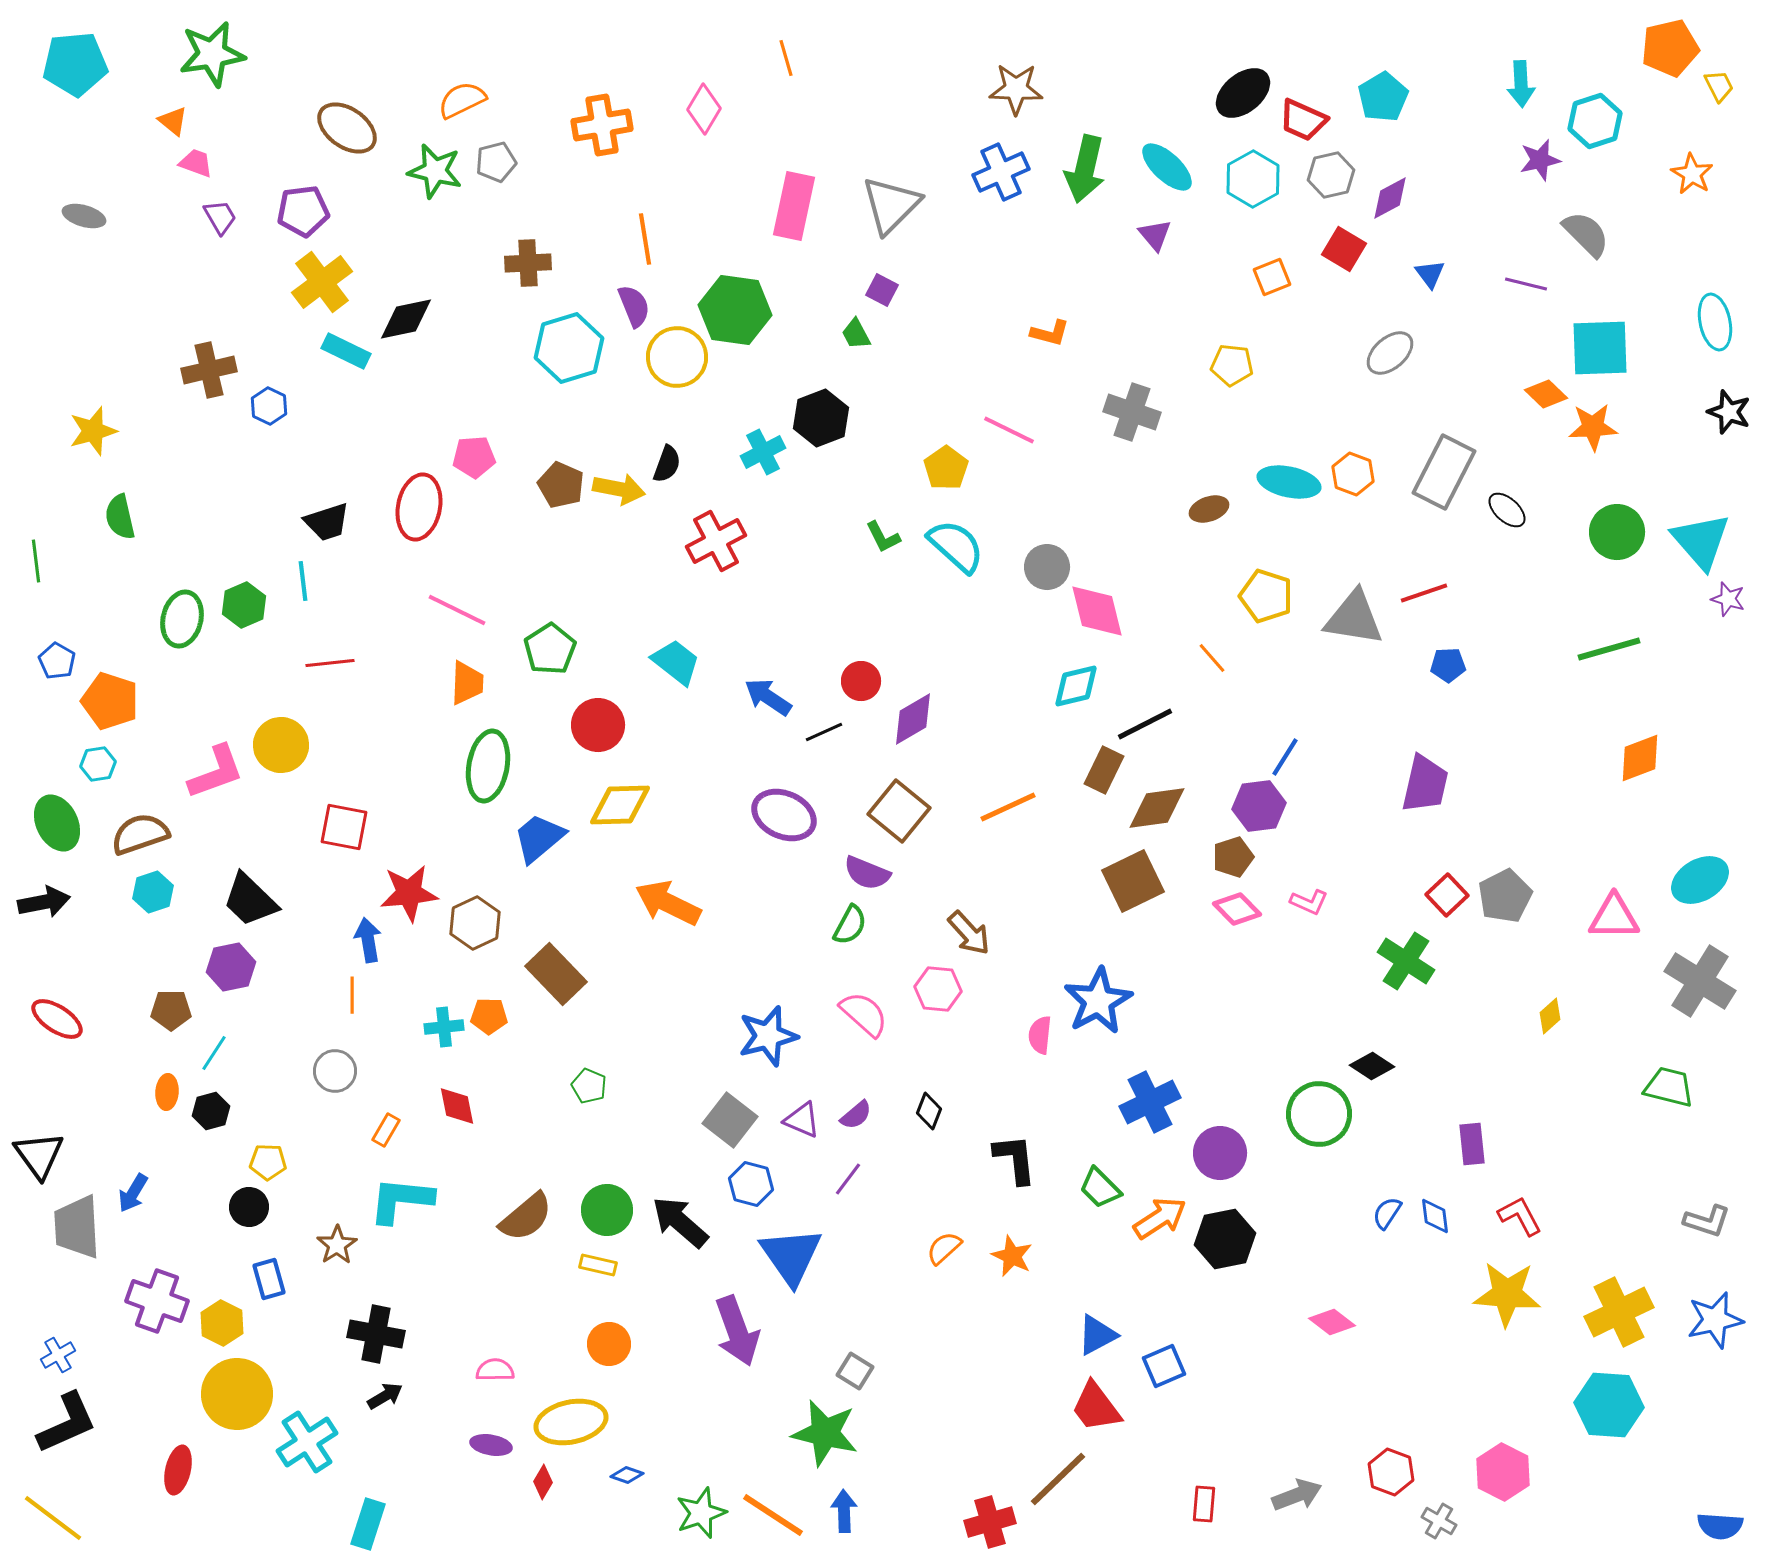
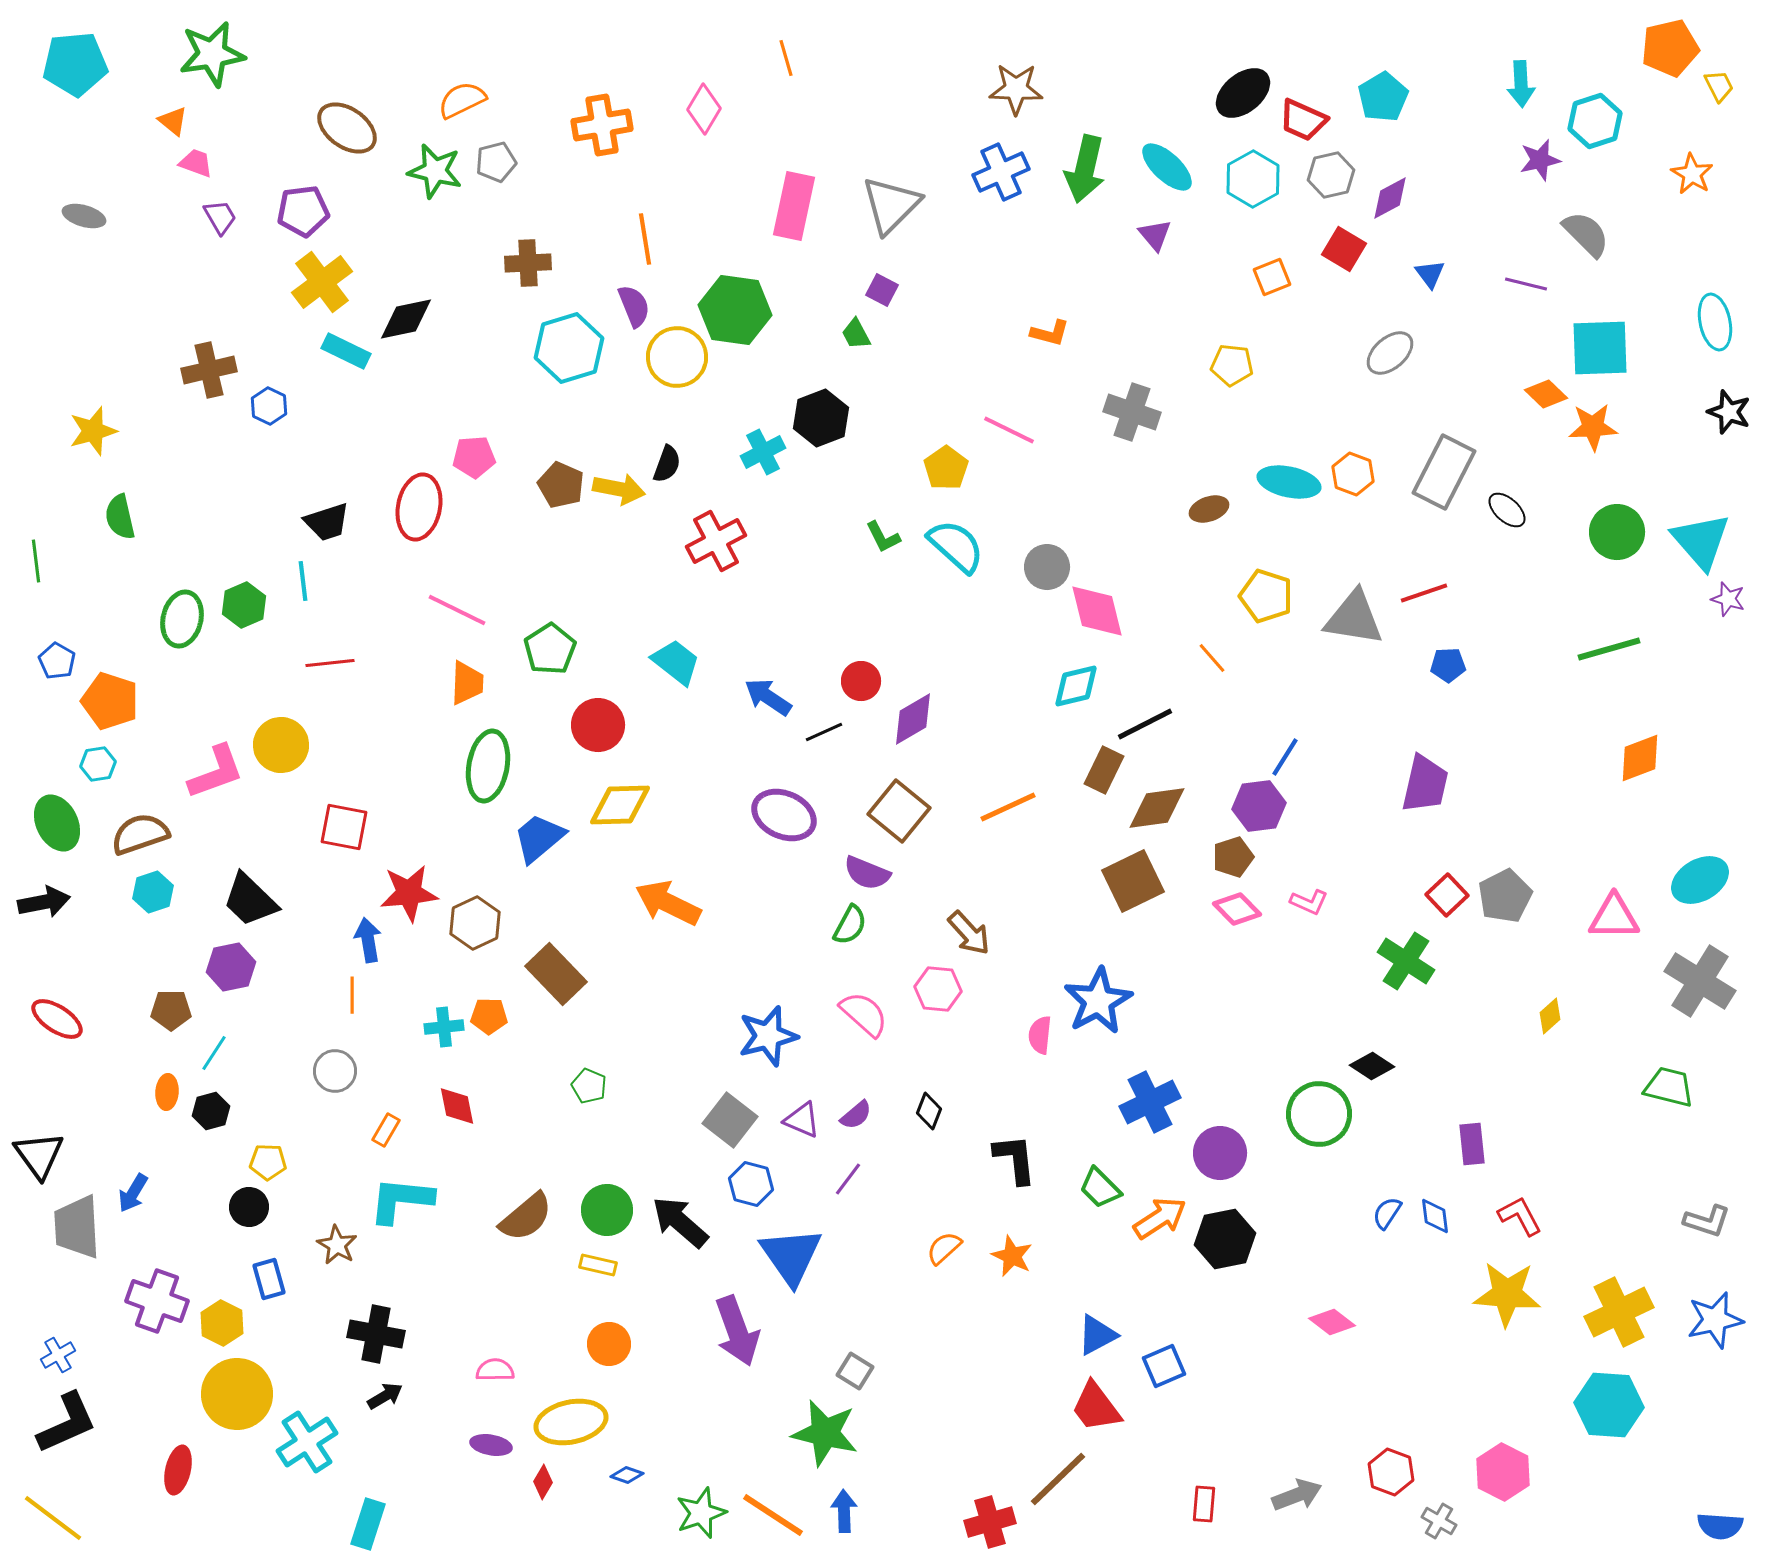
brown star at (337, 1245): rotated 9 degrees counterclockwise
